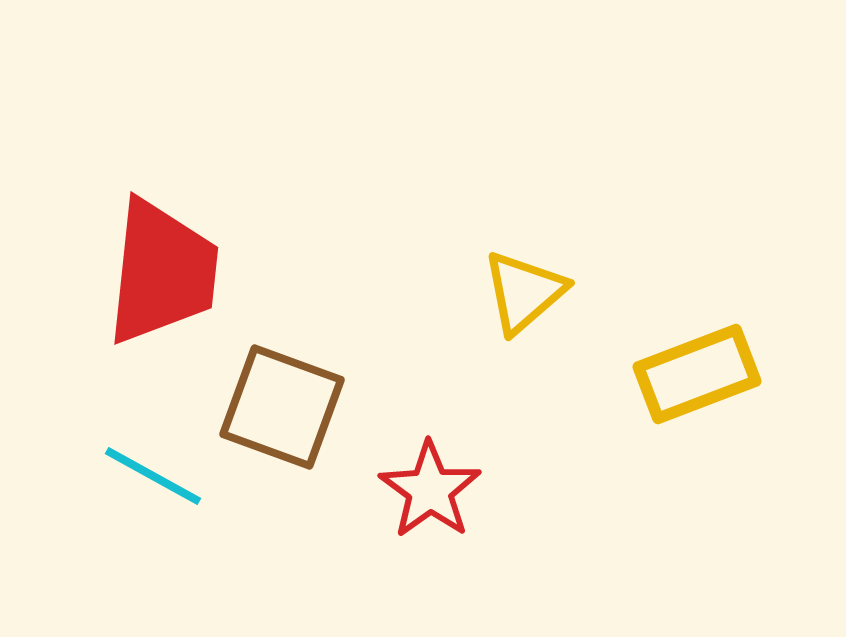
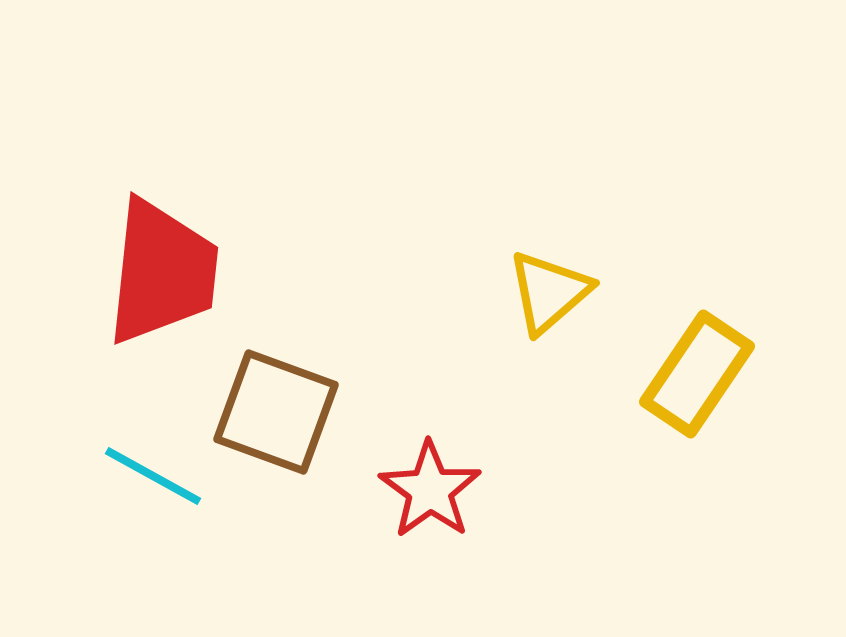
yellow triangle: moved 25 px right
yellow rectangle: rotated 35 degrees counterclockwise
brown square: moved 6 px left, 5 px down
